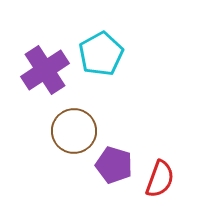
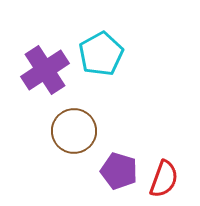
purple pentagon: moved 5 px right, 6 px down
red semicircle: moved 4 px right
